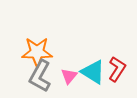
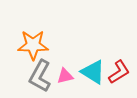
orange star: moved 4 px left, 7 px up
red L-shape: moved 2 px right, 3 px down; rotated 25 degrees clockwise
pink triangle: moved 4 px left; rotated 36 degrees clockwise
